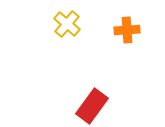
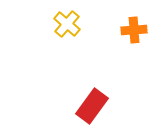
orange cross: moved 7 px right
